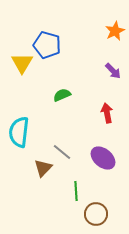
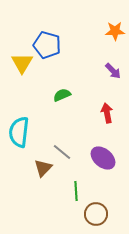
orange star: rotated 24 degrees clockwise
